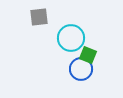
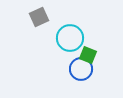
gray square: rotated 18 degrees counterclockwise
cyan circle: moved 1 px left
